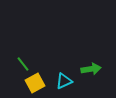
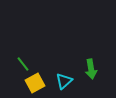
green arrow: rotated 90 degrees clockwise
cyan triangle: rotated 18 degrees counterclockwise
